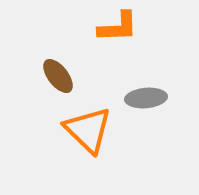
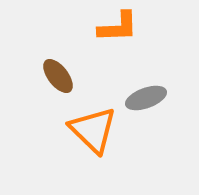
gray ellipse: rotated 15 degrees counterclockwise
orange triangle: moved 5 px right
